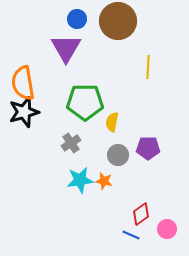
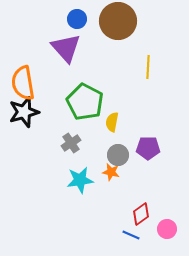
purple triangle: rotated 12 degrees counterclockwise
green pentagon: rotated 27 degrees clockwise
orange star: moved 7 px right, 9 px up
